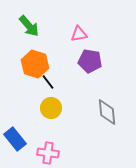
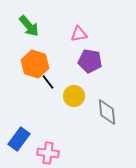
yellow circle: moved 23 px right, 12 px up
blue rectangle: moved 4 px right; rotated 75 degrees clockwise
